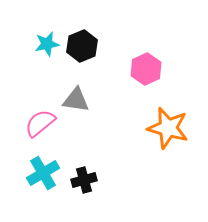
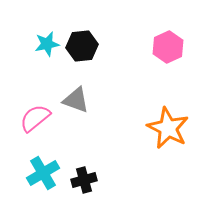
black hexagon: rotated 16 degrees clockwise
pink hexagon: moved 22 px right, 22 px up
gray triangle: rotated 12 degrees clockwise
pink semicircle: moved 5 px left, 5 px up
orange star: rotated 12 degrees clockwise
